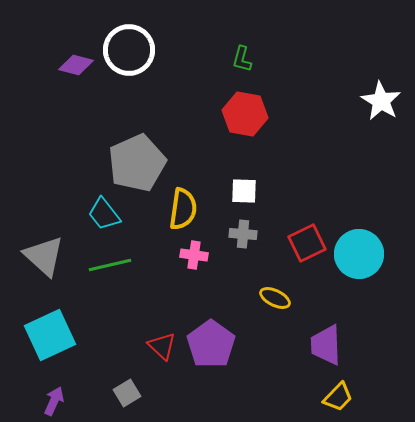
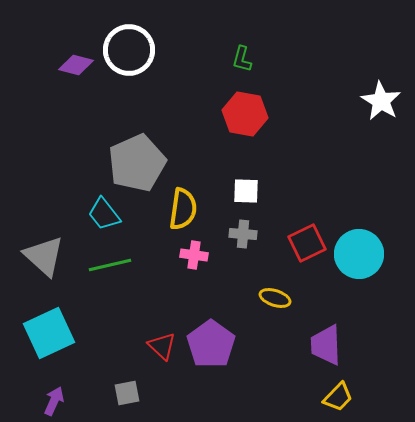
white square: moved 2 px right
yellow ellipse: rotated 8 degrees counterclockwise
cyan square: moved 1 px left, 2 px up
gray square: rotated 20 degrees clockwise
